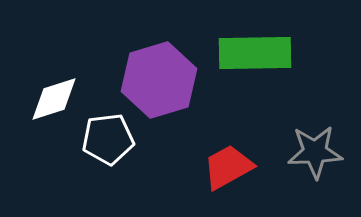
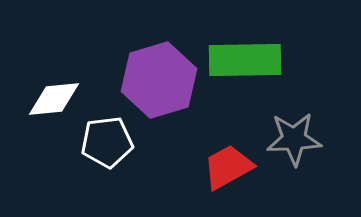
green rectangle: moved 10 px left, 7 px down
white diamond: rotated 12 degrees clockwise
white pentagon: moved 1 px left, 3 px down
gray star: moved 21 px left, 13 px up
